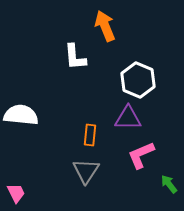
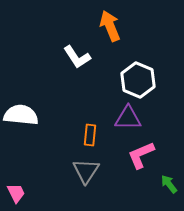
orange arrow: moved 5 px right
white L-shape: moved 2 px right; rotated 28 degrees counterclockwise
